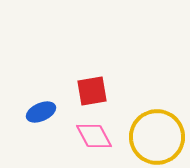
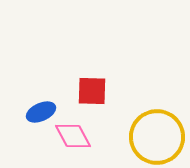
red square: rotated 12 degrees clockwise
pink diamond: moved 21 px left
